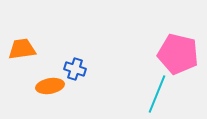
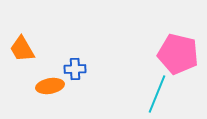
orange trapezoid: rotated 112 degrees counterclockwise
blue cross: rotated 20 degrees counterclockwise
